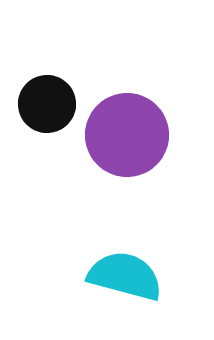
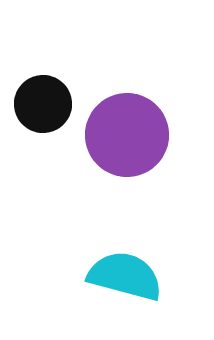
black circle: moved 4 px left
